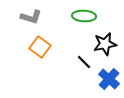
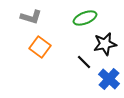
green ellipse: moved 1 px right, 2 px down; rotated 25 degrees counterclockwise
